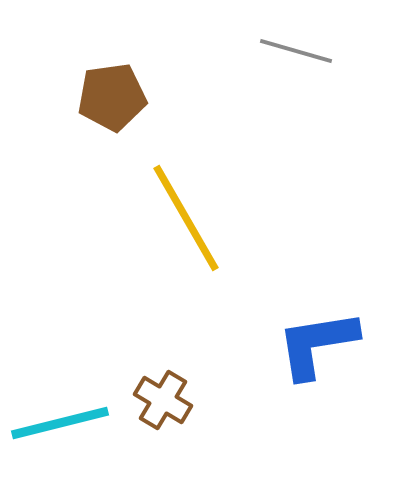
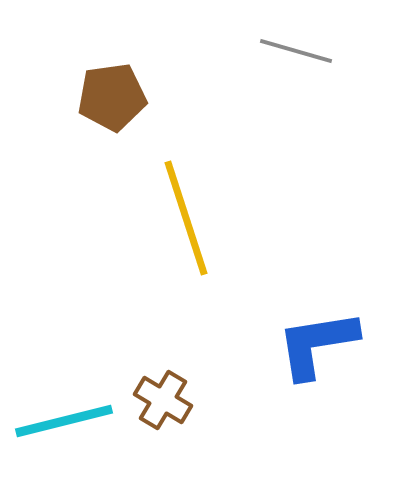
yellow line: rotated 12 degrees clockwise
cyan line: moved 4 px right, 2 px up
